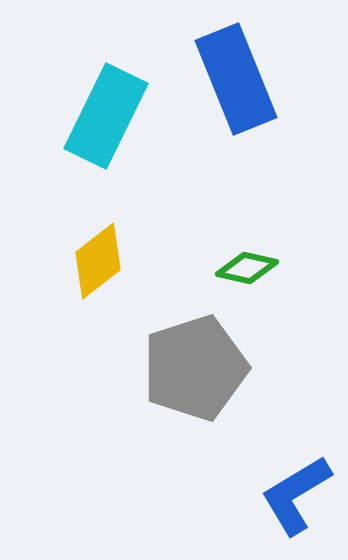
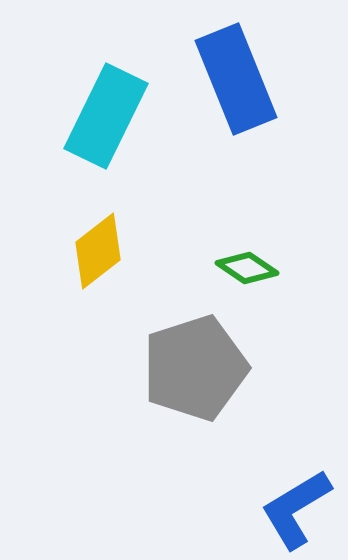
yellow diamond: moved 10 px up
green diamond: rotated 22 degrees clockwise
blue L-shape: moved 14 px down
